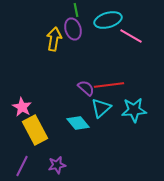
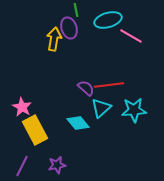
purple ellipse: moved 4 px left, 1 px up
